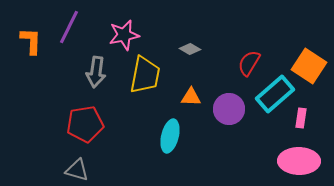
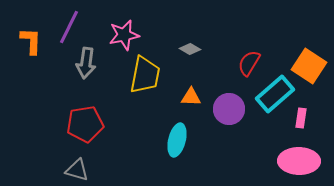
gray arrow: moved 10 px left, 9 px up
cyan ellipse: moved 7 px right, 4 px down
